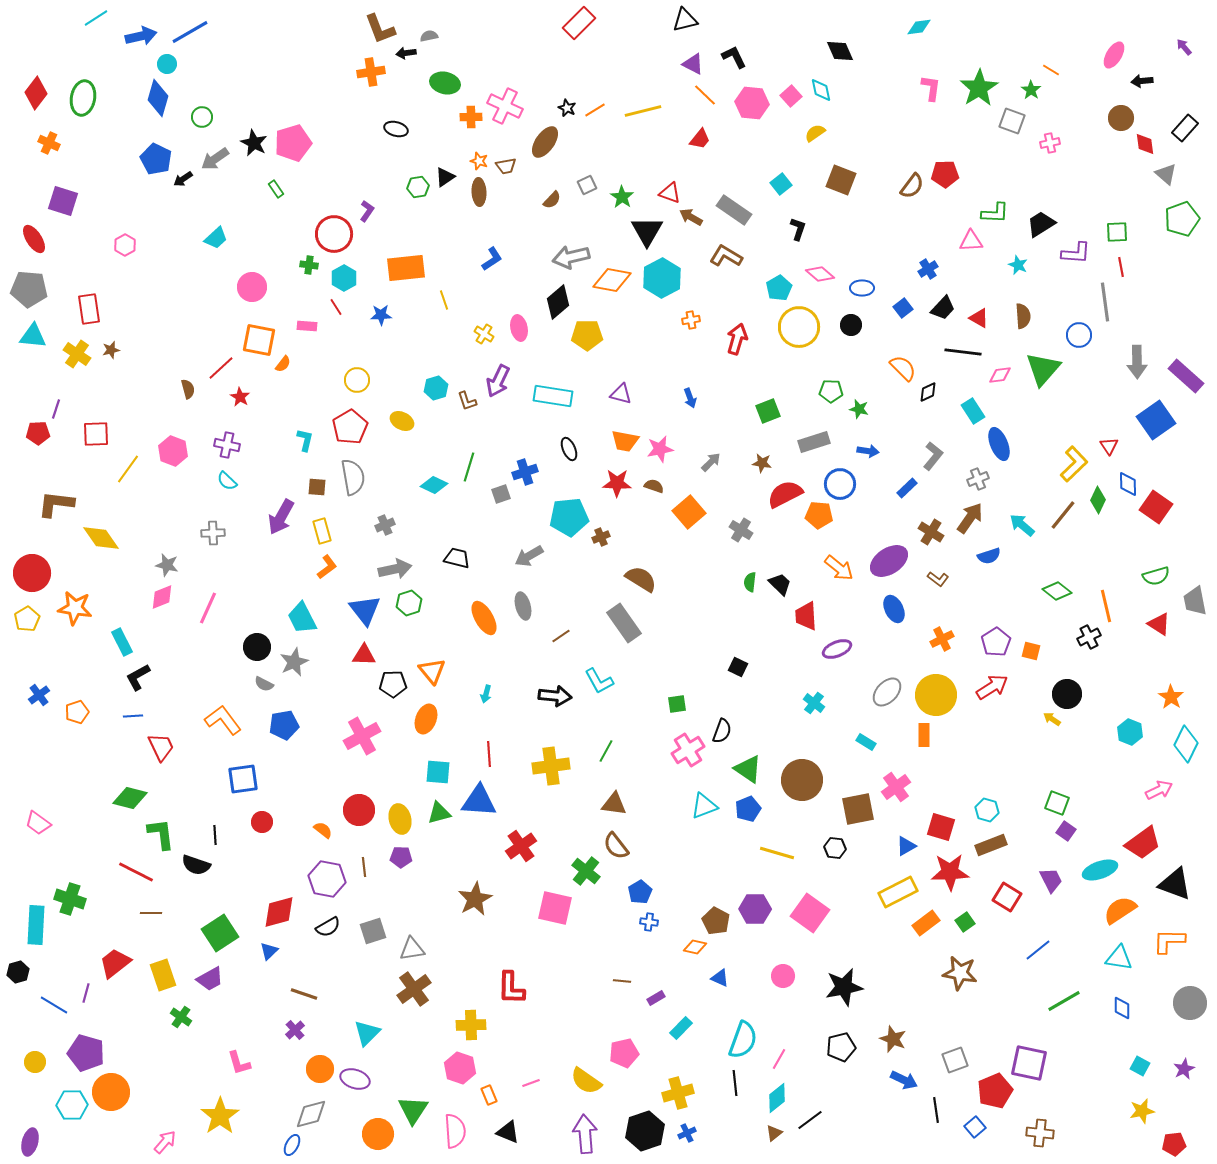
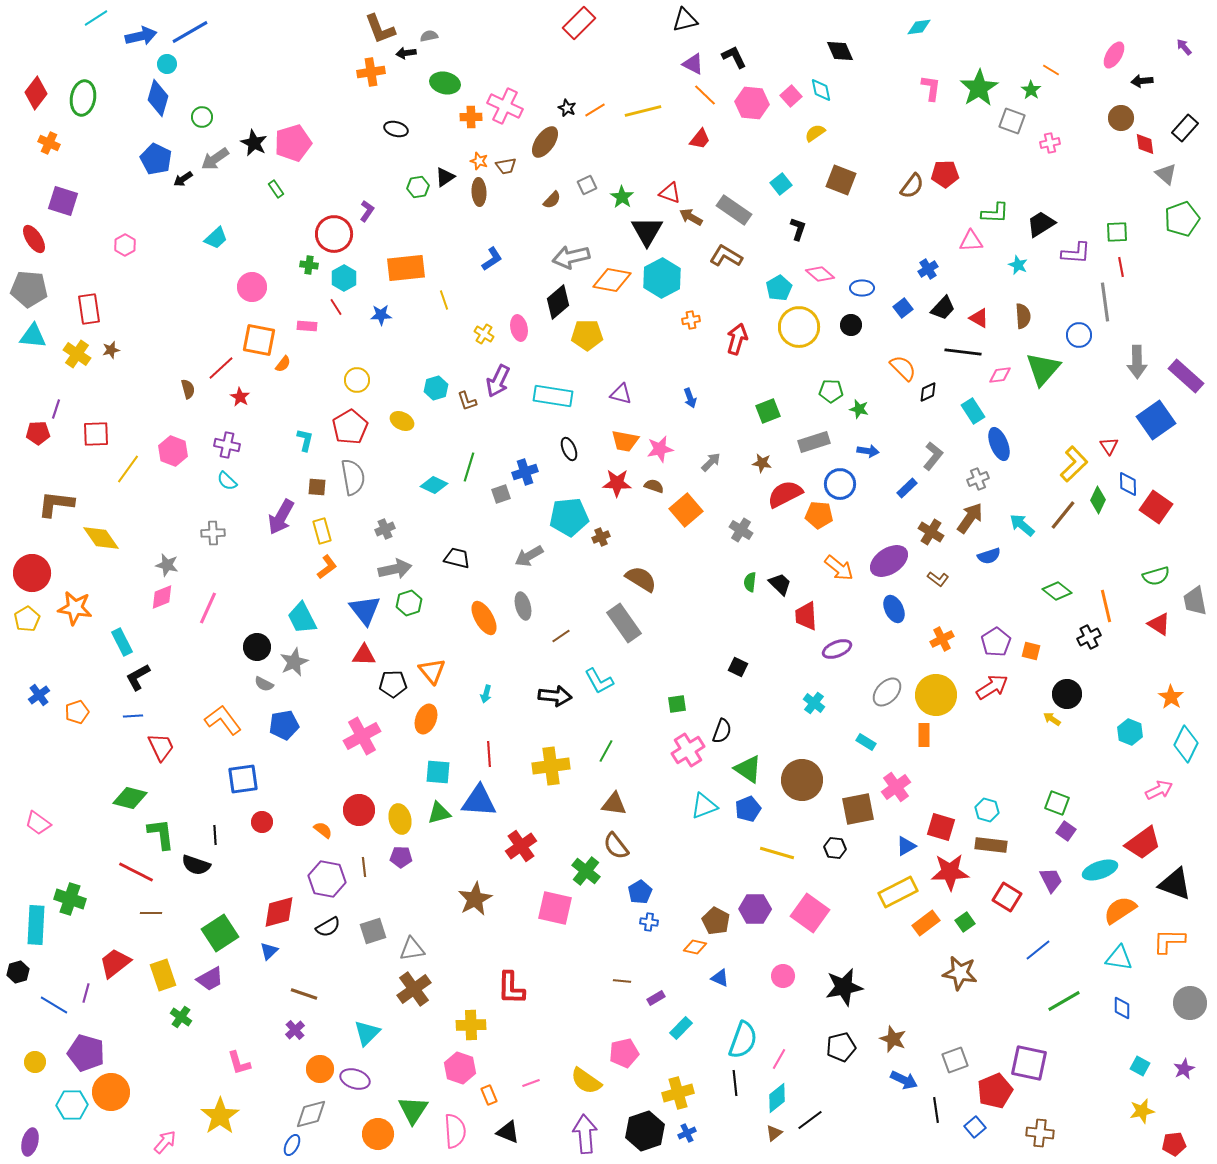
orange square at (689, 512): moved 3 px left, 2 px up
gray cross at (385, 525): moved 4 px down
brown rectangle at (991, 845): rotated 28 degrees clockwise
